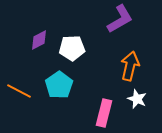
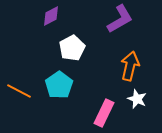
purple diamond: moved 12 px right, 24 px up
white pentagon: rotated 25 degrees counterclockwise
pink rectangle: rotated 12 degrees clockwise
